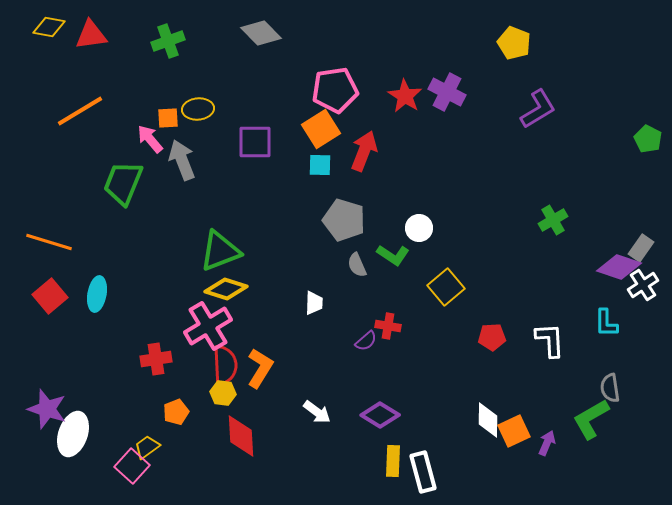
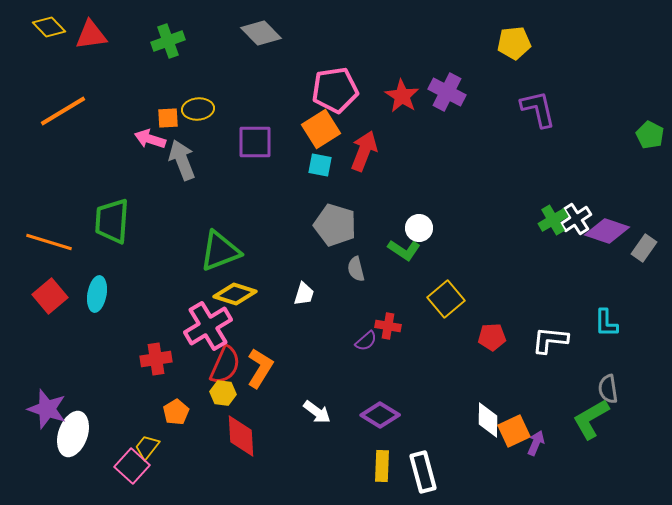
yellow diamond at (49, 27): rotated 36 degrees clockwise
yellow pentagon at (514, 43): rotated 28 degrees counterclockwise
red star at (405, 96): moved 3 px left
purple L-shape at (538, 109): rotated 72 degrees counterclockwise
orange line at (80, 111): moved 17 px left
pink arrow at (150, 139): rotated 32 degrees counterclockwise
green pentagon at (648, 139): moved 2 px right, 4 px up
cyan square at (320, 165): rotated 10 degrees clockwise
green trapezoid at (123, 183): moved 11 px left, 38 px down; rotated 18 degrees counterclockwise
gray pentagon at (344, 220): moved 9 px left, 5 px down
gray rectangle at (641, 248): moved 3 px right
green L-shape at (393, 255): moved 11 px right, 5 px up
gray semicircle at (357, 265): moved 1 px left, 4 px down; rotated 10 degrees clockwise
purple diamond at (619, 267): moved 12 px left, 36 px up
white cross at (643, 285): moved 67 px left, 66 px up
yellow square at (446, 287): moved 12 px down
yellow diamond at (226, 289): moved 9 px right, 5 px down
white trapezoid at (314, 303): moved 10 px left, 9 px up; rotated 15 degrees clockwise
white L-shape at (550, 340): rotated 81 degrees counterclockwise
red semicircle at (225, 365): rotated 27 degrees clockwise
gray semicircle at (610, 388): moved 2 px left, 1 px down
orange pentagon at (176, 412): rotated 10 degrees counterclockwise
purple arrow at (547, 443): moved 11 px left
yellow trapezoid at (147, 447): rotated 16 degrees counterclockwise
yellow rectangle at (393, 461): moved 11 px left, 5 px down
